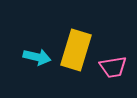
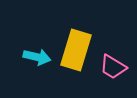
pink trapezoid: rotated 40 degrees clockwise
